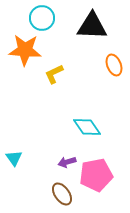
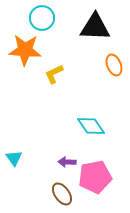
black triangle: moved 3 px right, 1 px down
cyan diamond: moved 4 px right, 1 px up
purple arrow: rotated 18 degrees clockwise
pink pentagon: moved 1 px left, 2 px down
